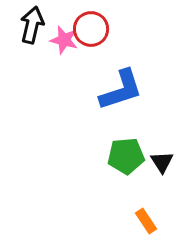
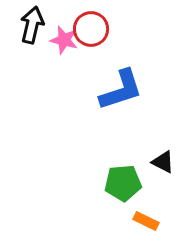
green pentagon: moved 3 px left, 27 px down
black triangle: moved 1 px right; rotated 30 degrees counterclockwise
orange rectangle: rotated 30 degrees counterclockwise
